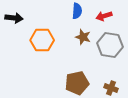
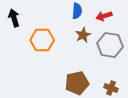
black arrow: rotated 114 degrees counterclockwise
brown star: moved 2 px up; rotated 28 degrees clockwise
